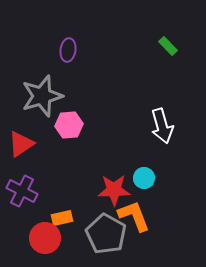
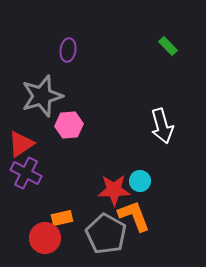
cyan circle: moved 4 px left, 3 px down
purple cross: moved 4 px right, 18 px up
